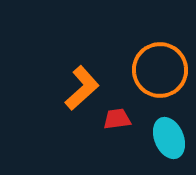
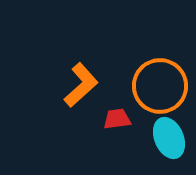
orange circle: moved 16 px down
orange L-shape: moved 1 px left, 3 px up
